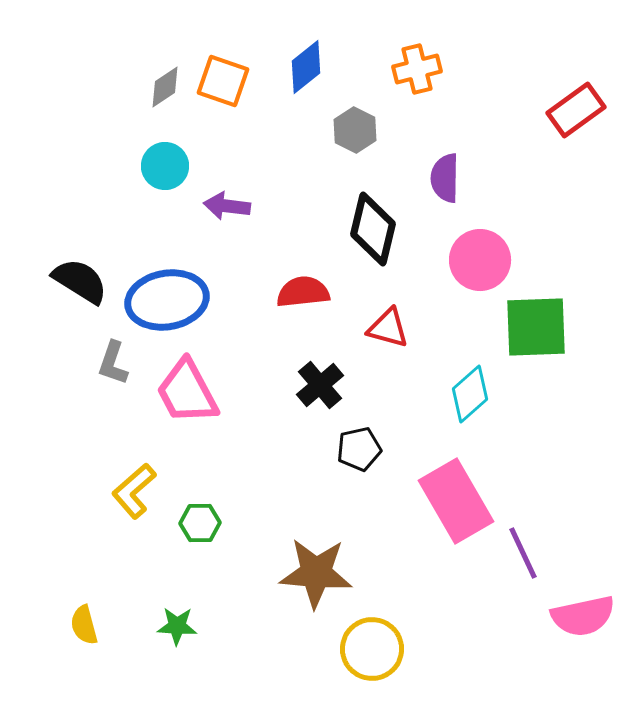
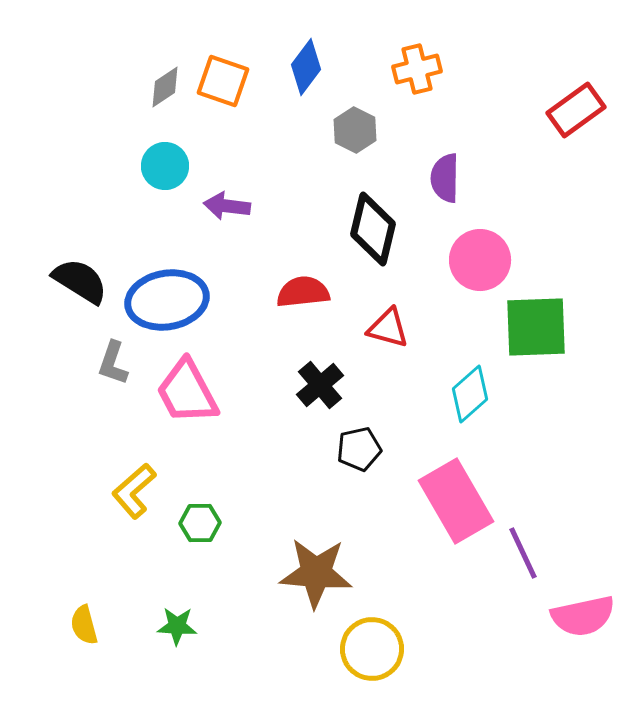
blue diamond: rotated 14 degrees counterclockwise
